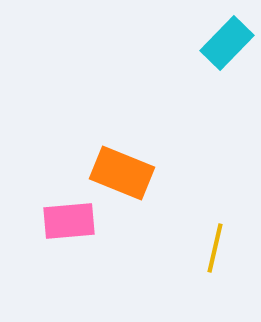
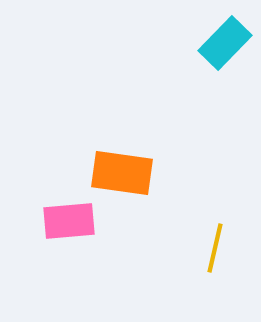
cyan rectangle: moved 2 px left
orange rectangle: rotated 14 degrees counterclockwise
